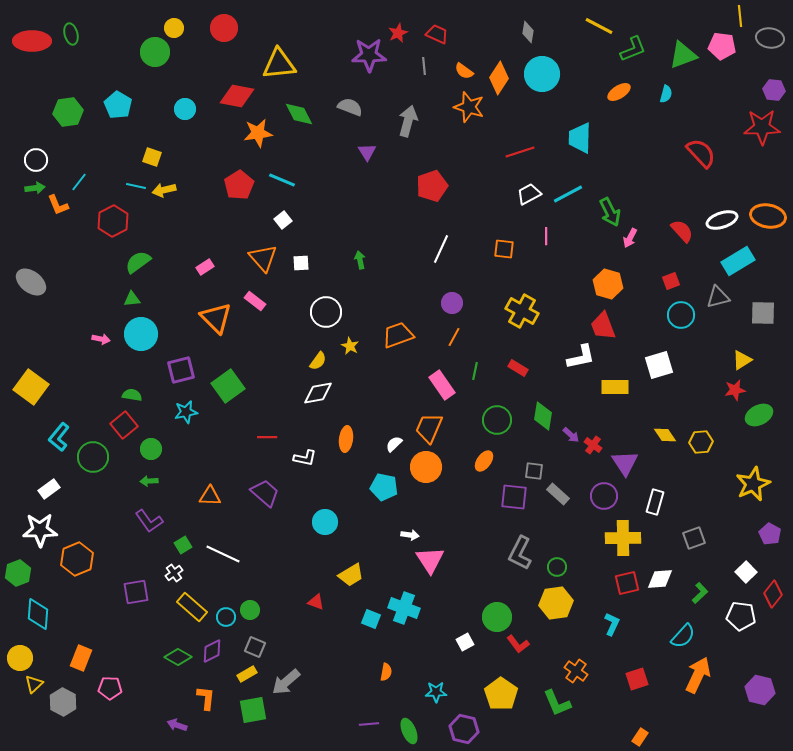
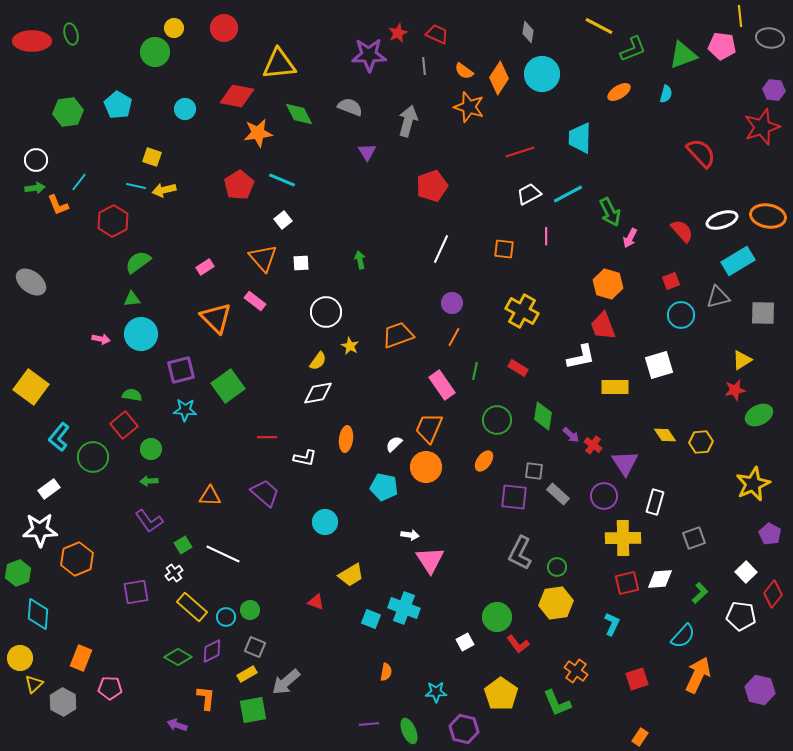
red star at (762, 127): rotated 18 degrees counterclockwise
cyan star at (186, 412): moved 1 px left, 2 px up; rotated 15 degrees clockwise
